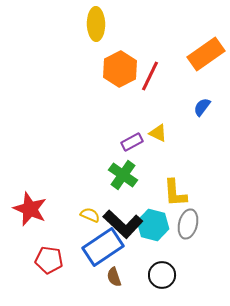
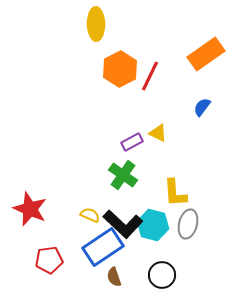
red pentagon: rotated 16 degrees counterclockwise
